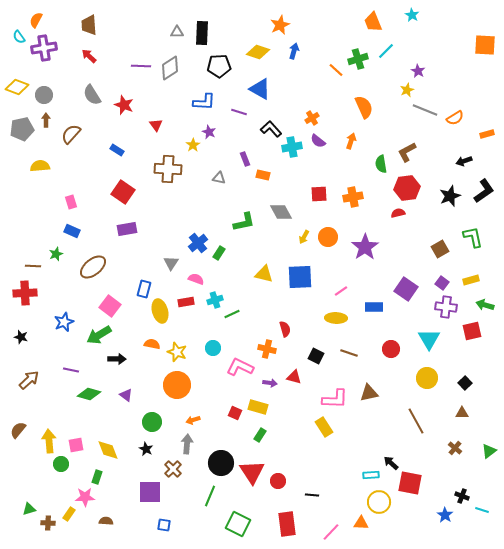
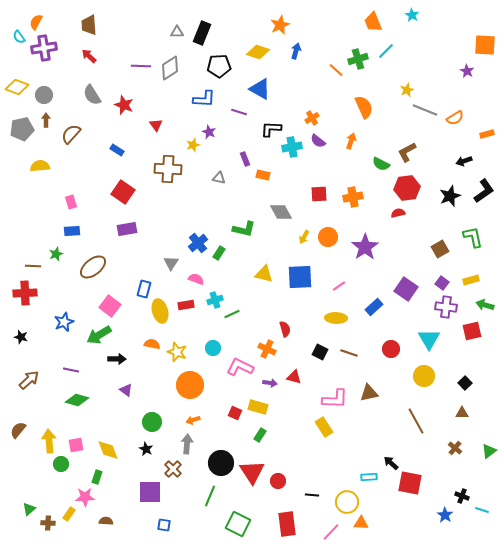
orange semicircle at (36, 20): moved 2 px down
black rectangle at (202, 33): rotated 20 degrees clockwise
blue arrow at (294, 51): moved 2 px right
purple star at (418, 71): moved 49 px right
blue L-shape at (204, 102): moved 3 px up
black L-shape at (271, 129): rotated 45 degrees counterclockwise
yellow star at (193, 145): rotated 16 degrees clockwise
green semicircle at (381, 164): rotated 54 degrees counterclockwise
green L-shape at (244, 222): moved 7 px down; rotated 25 degrees clockwise
blue rectangle at (72, 231): rotated 28 degrees counterclockwise
pink line at (341, 291): moved 2 px left, 5 px up
red rectangle at (186, 302): moved 3 px down
blue rectangle at (374, 307): rotated 42 degrees counterclockwise
orange cross at (267, 349): rotated 12 degrees clockwise
black square at (316, 356): moved 4 px right, 4 px up
yellow circle at (427, 378): moved 3 px left, 2 px up
orange circle at (177, 385): moved 13 px right
green diamond at (89, 394): moved 12 px left, 6 px down
purple triangle at (126, 395): moved 5 px up
cyan rectangle at (371, 475): moved 2 px left, 2 px down
yellow circle at (379, 502): moved 32 px left
green triangle at (29, 509): rotated 24 degrees counterclockwise
